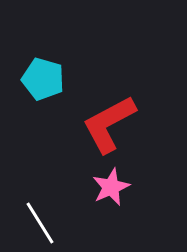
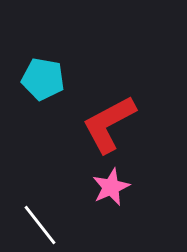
cyan pentagon: rotated 6 degrees counterclockwise
white line: moved 2 px down; rotated 6 degrees counterclockwise
